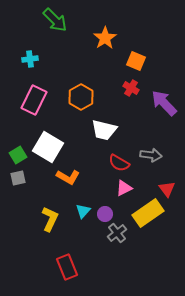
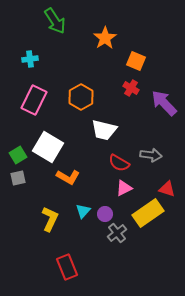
green arrow: moved 1 px down; rotated 12 degrees clockwise
red triangle: rotated 36 degrees counterclockwise
